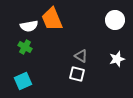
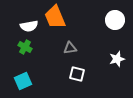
orange trapezoid: moved 3 px right, 2 px up
gray triangle: moved 11 px left, 8 px up; rotated 40 degrees counterclockwise
